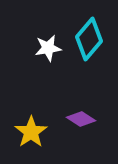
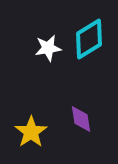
cyan diamond: rotated 18 degrees clockwise
purple diamond: rotated 48 degrees clockwise
